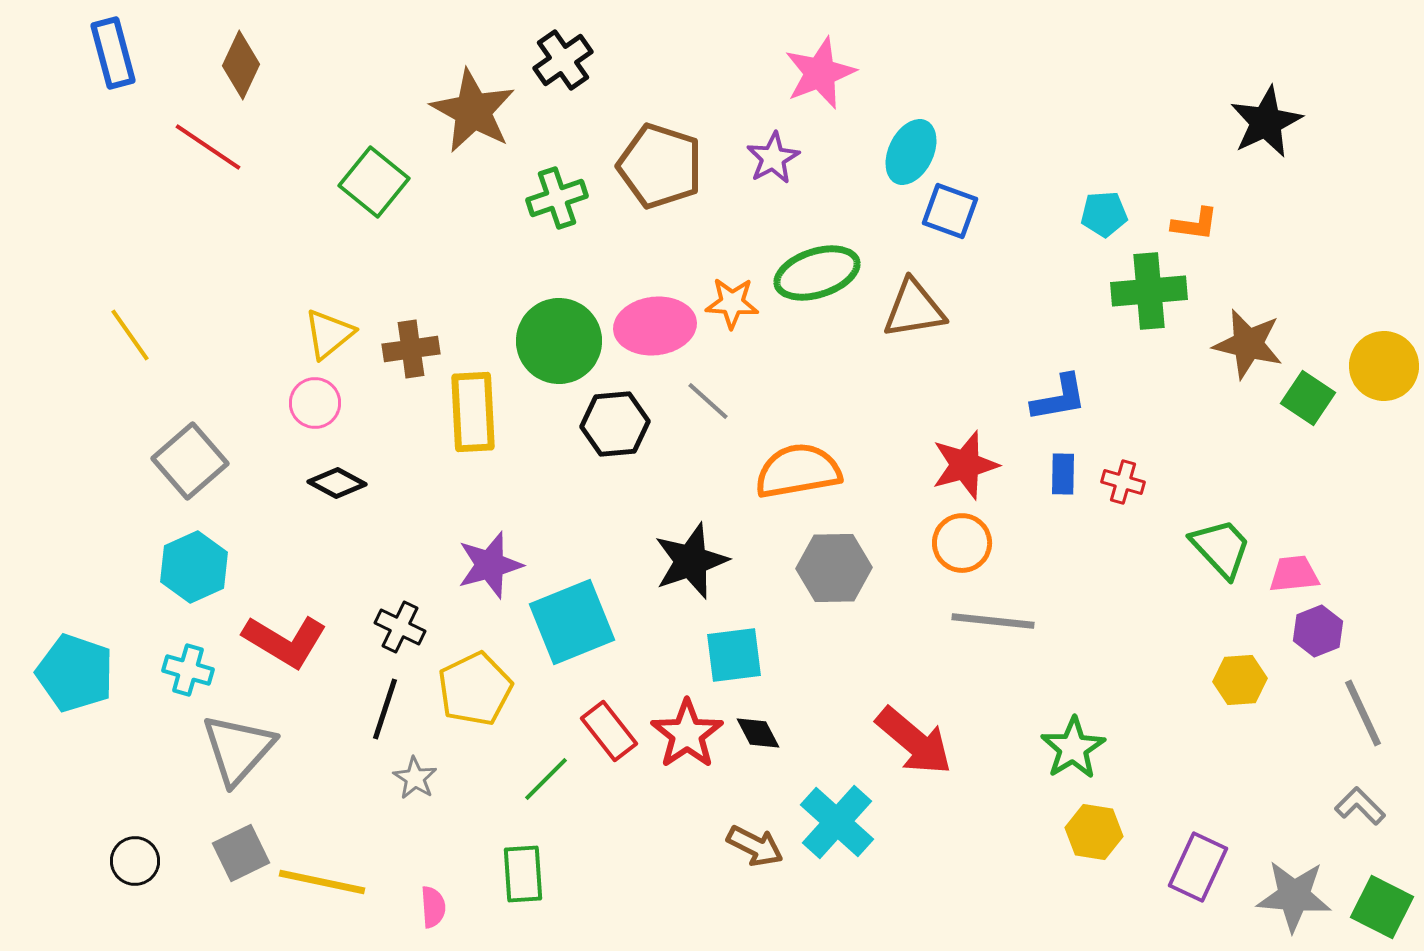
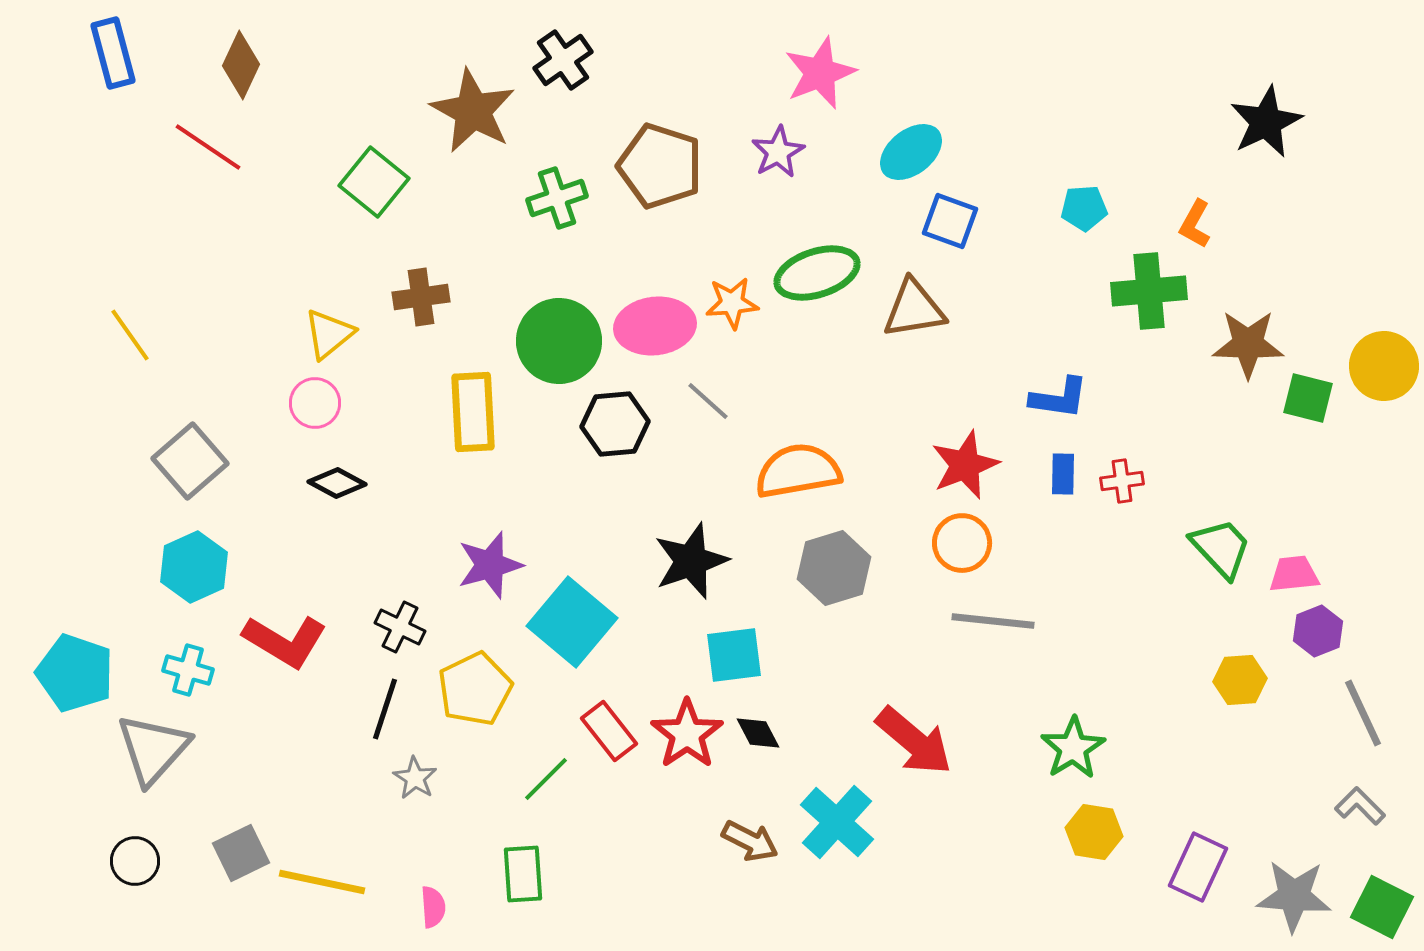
cyan ellipse at (911, 152): rotated 26 degrees clockwise
purple star at (773, 158): moved 5 px right, 6 px up
blue square at (950, 211): moved 10 px down
cyan pentagon at (1104, 214): moved 20 px left, 6 px up
orange L-shape at (1195, 224): rotated 111 degrees clockwise
orange star at (732, 303): rotated 8 degrees counterclockwise
brown star at (1248, 344): rotated 12 degrees counterclockwise
brown cross at (411, 349): moved 10 px right, 52 px up
blue L-shape at (1059, 398): rotated 18 degrees clockwise
green square at (1308, 398): rotated 20 degrees counterclockwise
red star at (965, 465): rotated 6 degrees counterclockwise
red cross at (1123, 482): moved 1 px left, 1 px up; rotated 24 degrees counterclockwise
gray hexagon at (834, 568): rotated 16 degrees counterclockwise
cyan square at (572, 622): rotated 28 degrees counterclockwise
gray triangle at (238, 749): moved 85 px left
brown arrow at (755, 846): moved 5 px left, 5 px up
